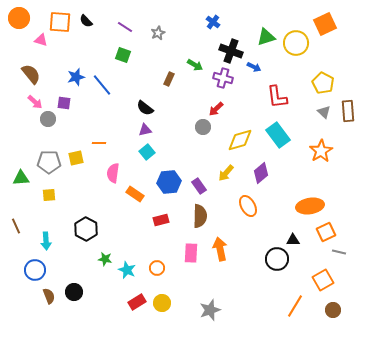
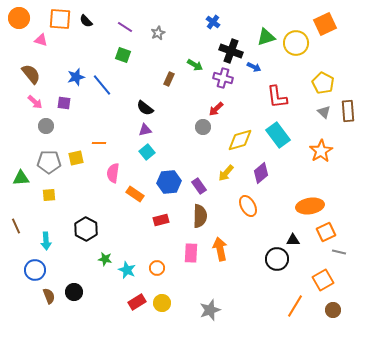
orange square at (60, 22): moved 3 px up
gray circle at (48, 119): moved 2 px left, 7 px down
